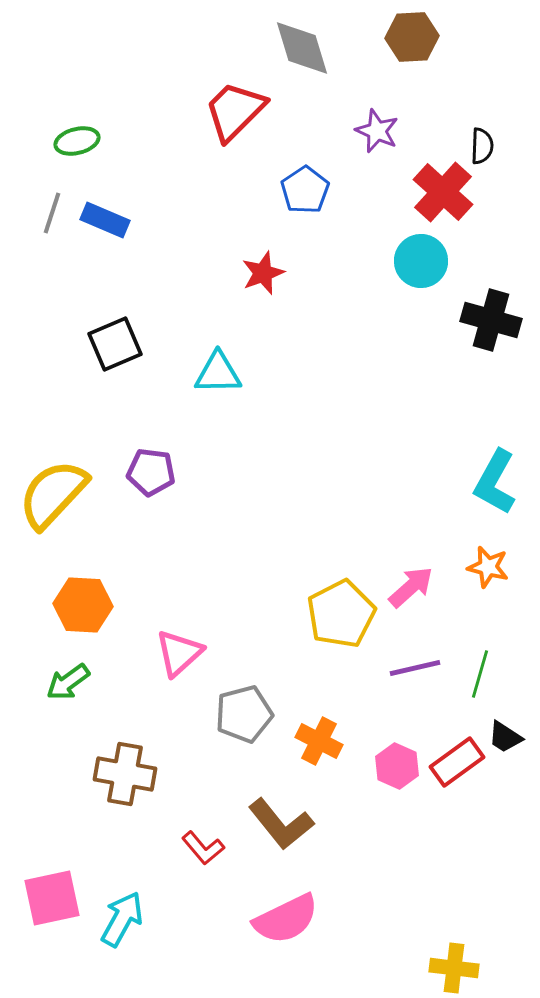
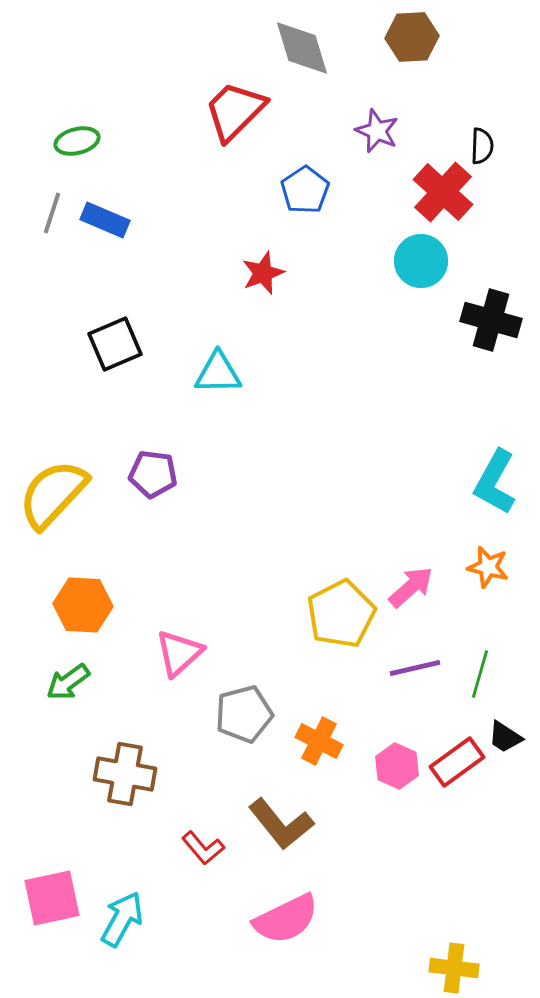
purple pentagon: moved 2 px right, 2 px down
